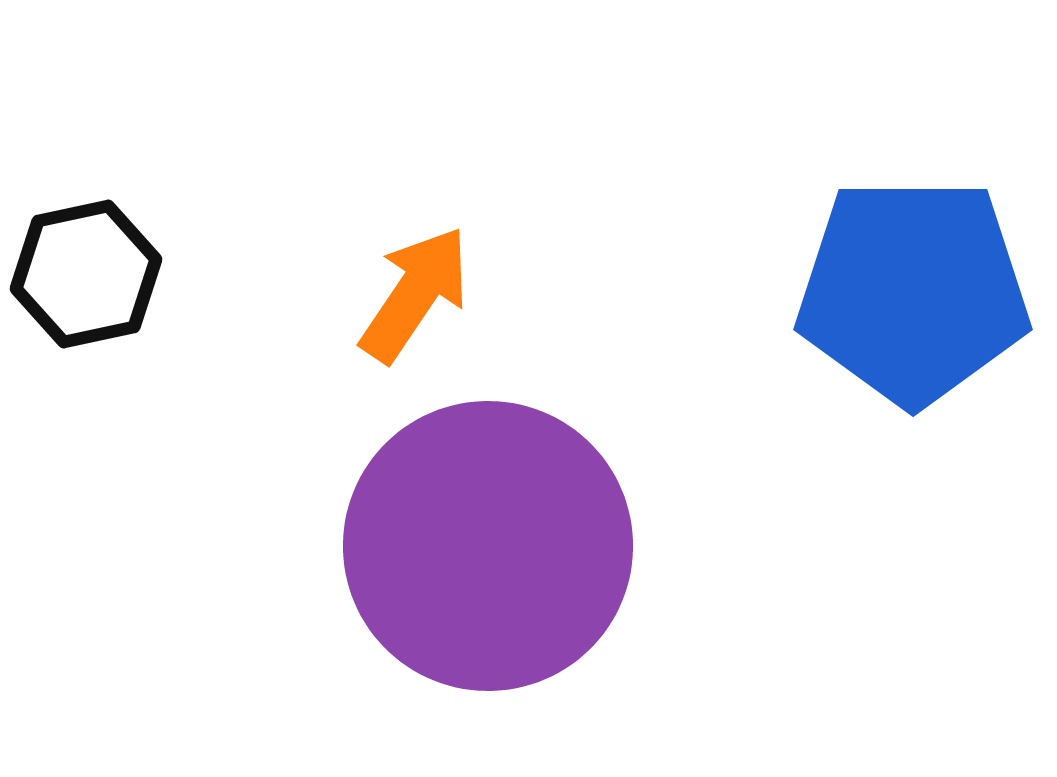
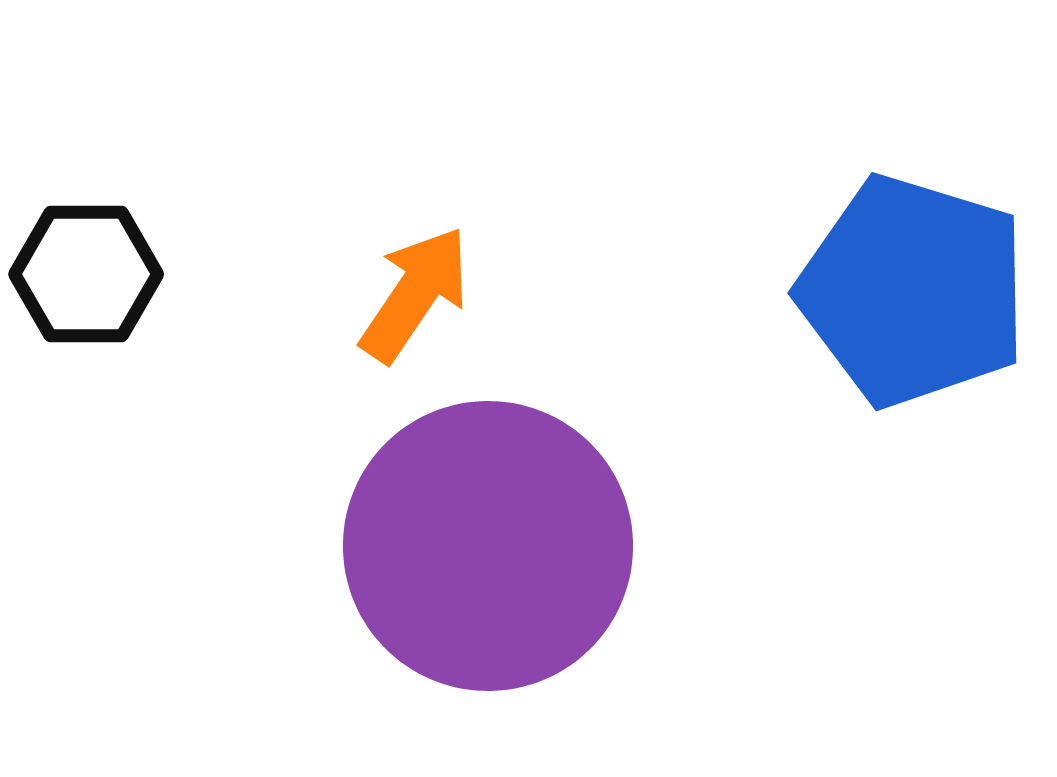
black hexagon: rotated 12 degrees clockwise
blue pentagon: rotated 17 degrees clockwise
